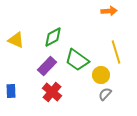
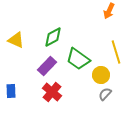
orange arrow: rotated 119 degrees clockwise
green trapezoid: moved 1 px right, 1 px up
